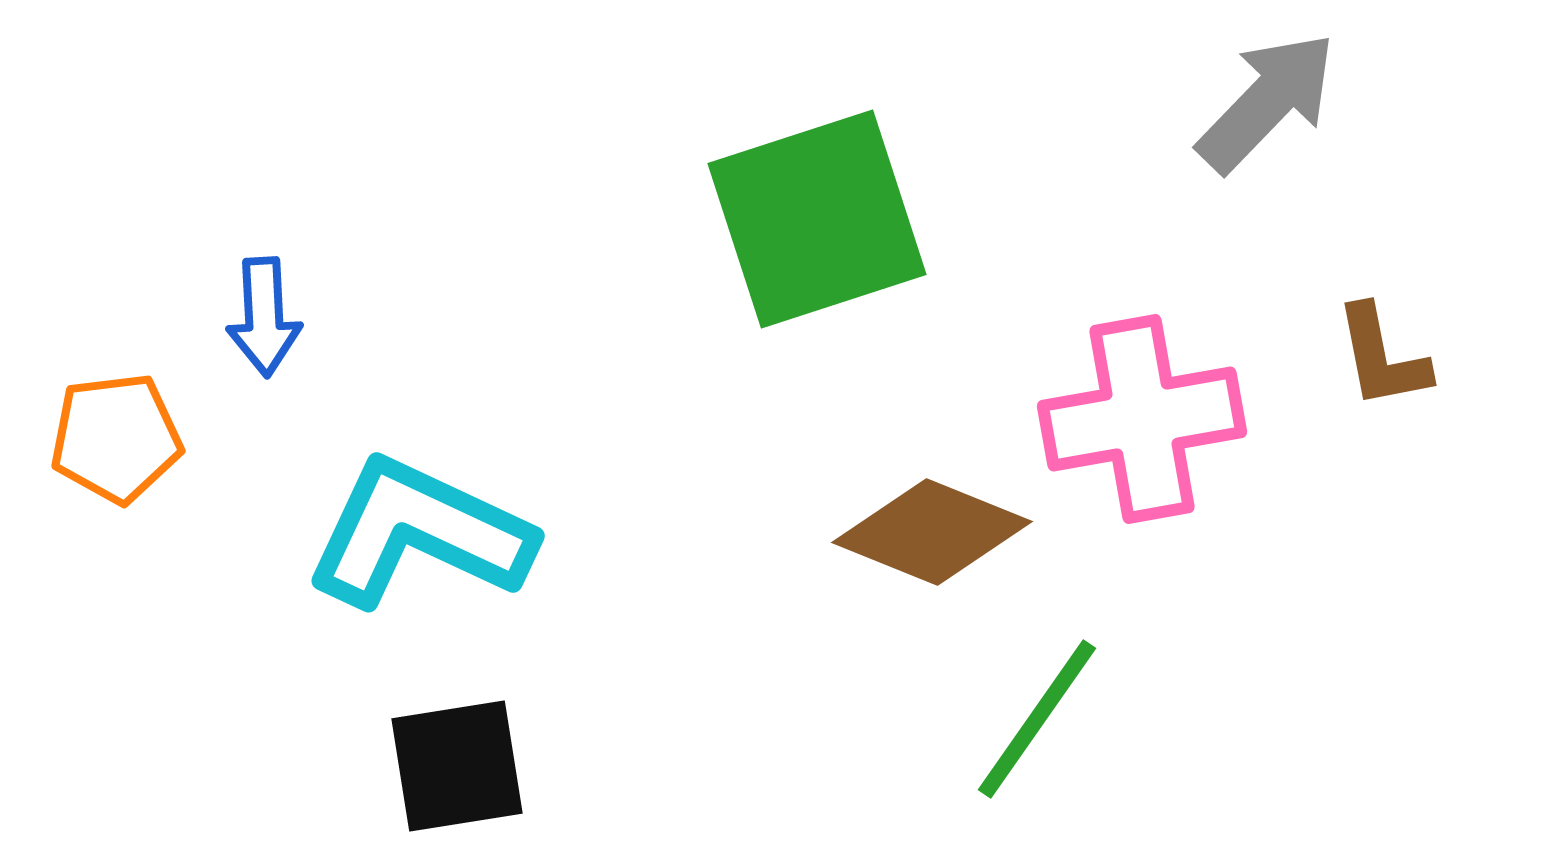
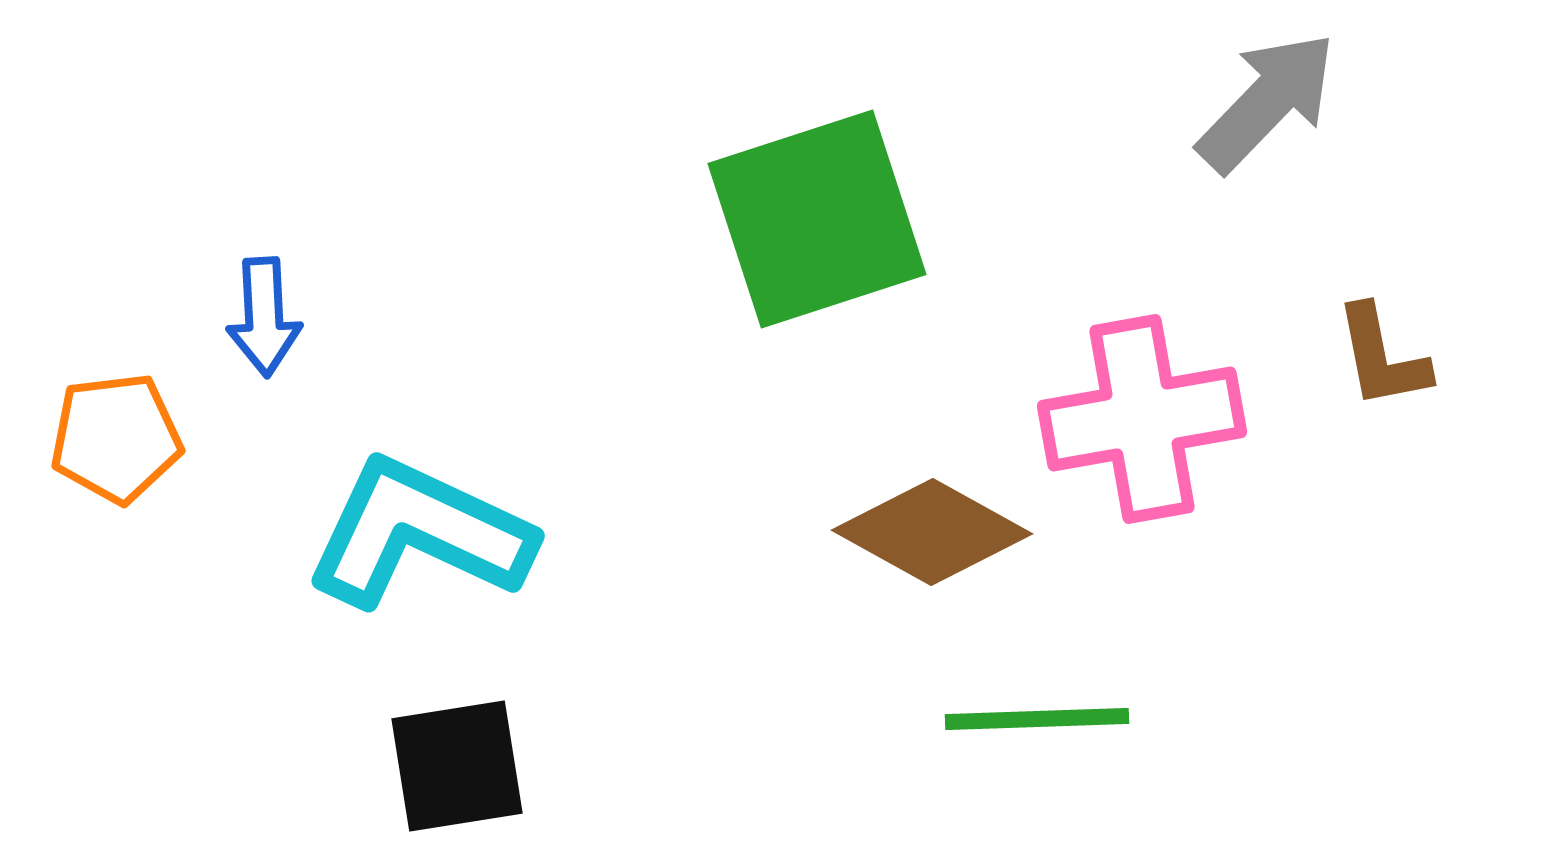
brown diamond: rotated 7 degrees clockwise
green line: rotated 53 degrees clockwise
